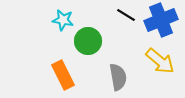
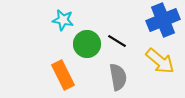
black line: moved 9 px left, 26 px down
blue cross: moved 2 px right
green circle: moved 1 px left, 3 px down
